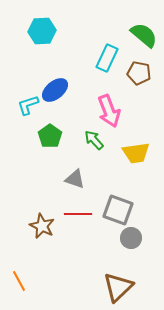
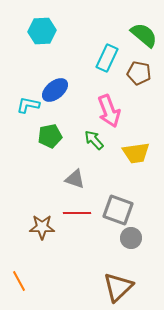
cyan L-shape: rotated 30 degrees clockwise
green pentagon: rotated 25 degrees clockwise
red line: moved 1 px left, 1 px up
brown star: moved 1 px down; rotated 25 degrees counterclockwise
